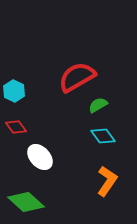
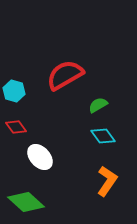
red semicircle: moved 12 px left, 2 px up
cyan hexagon: rotated 10 degrees counterclockwise
